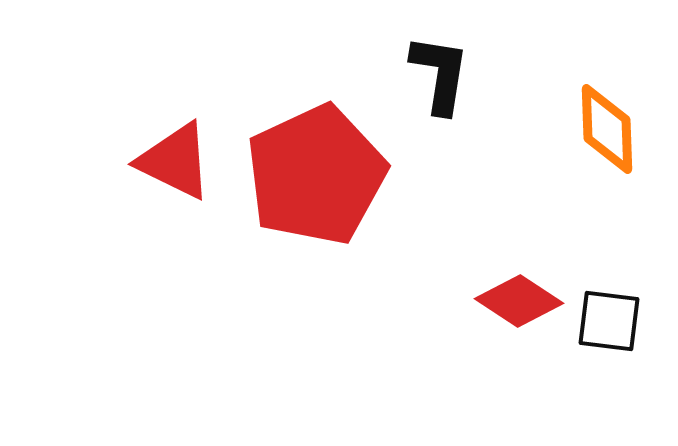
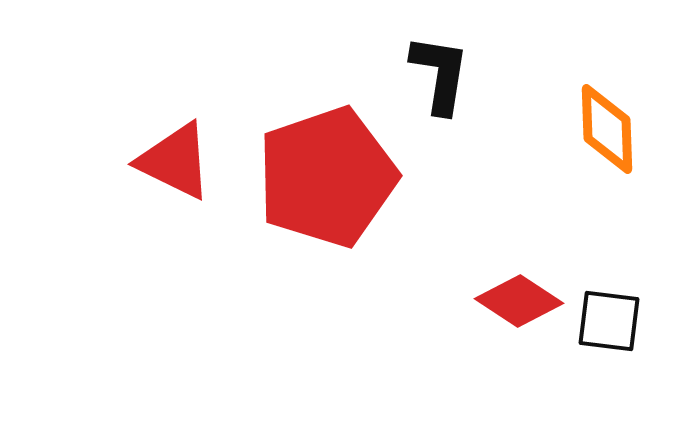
red pentagon: moved 11 px right, 2 px down; rotated 6 degrees clockwise
